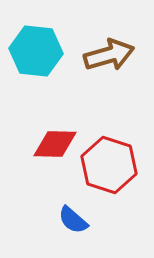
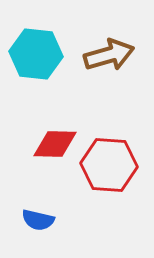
cyan hexagon: moved 3 px down
red hexagon: rotated 14 degrees counterclockwise
blue semicircle: moved 35 px left; rotated 28 degrees counterclockwise
